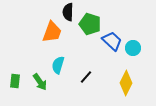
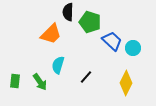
green pentagon: moved 2 px up
orange trapezoid: moved 1 px left, 2 px down; rotated 25 degrees clockwise
